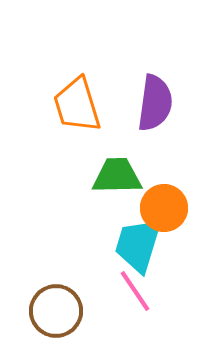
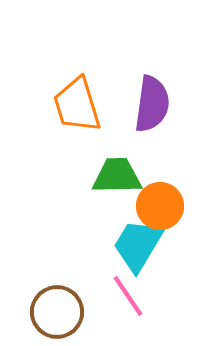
purple semicircle: moved 3 px left, 1 px down
orange circle: moved 4 px left, 2 px up
cyan trapezoid: rotated 14 degrees clockwise
pink line: moved 7 px left, 5 px down
brown circle: moved 1 px right, 1 px down
